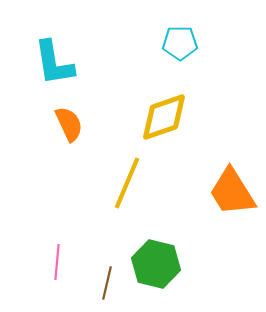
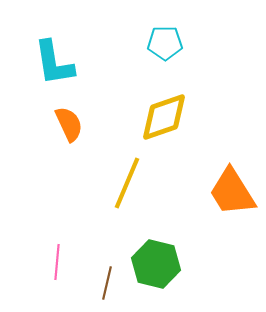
cyan pentagon: moved 15 px left
